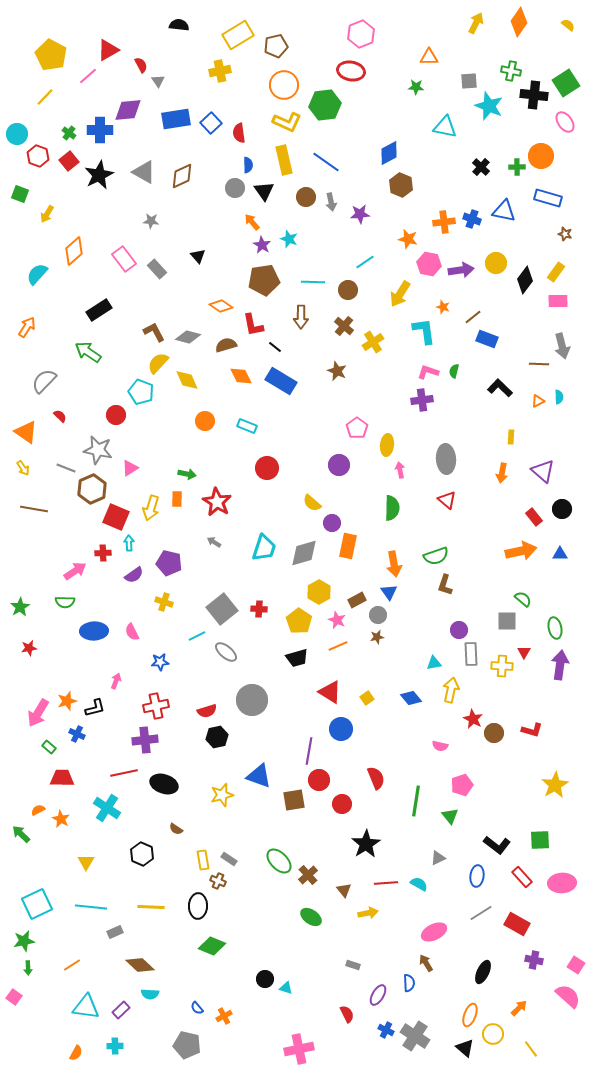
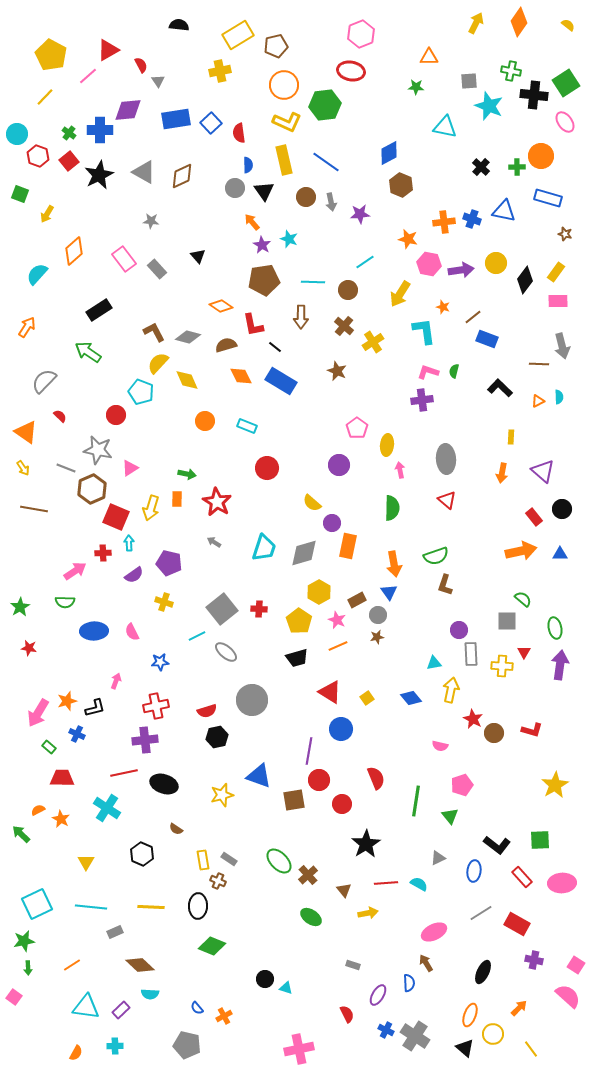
red star at (29, 648): rotated 21 degrees clockwise
blue ellipse at (477, 876): moved 3 px left, 5 px up
